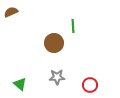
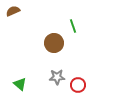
brown semicircle: moved 2 px right, 1 px up
green line: rotated 16 degrees counterclockwise
red circle: moved 12 px left
